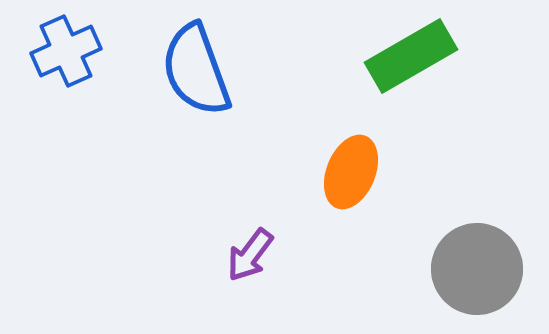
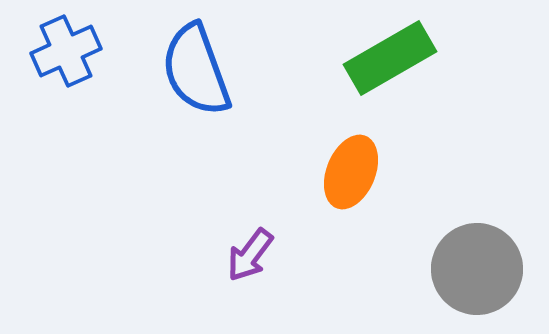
green rectangle: moved 21 px left, 2 px down
